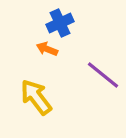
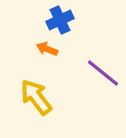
blue cross: moved 3 px up
purple line: moved 2 px up
